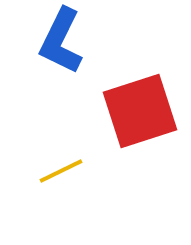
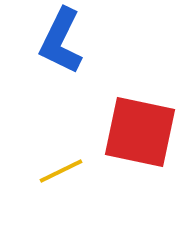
red square: moved 21 px down; rotated 30 degrees clockwise
